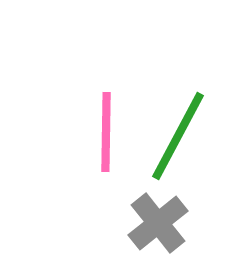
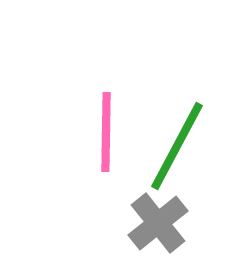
green line: moved 1 px left, 10 px down
